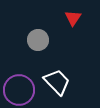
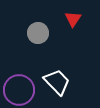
red triangle: moved 1 px down
gray circle: moved 7 px up
